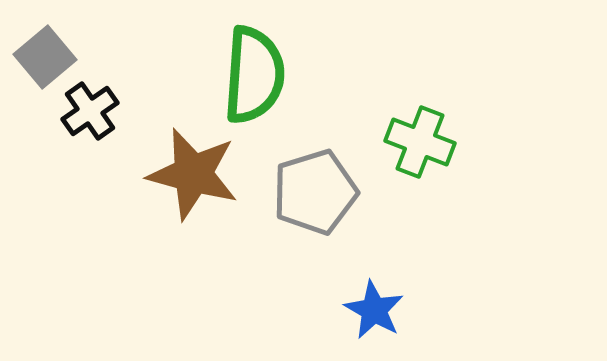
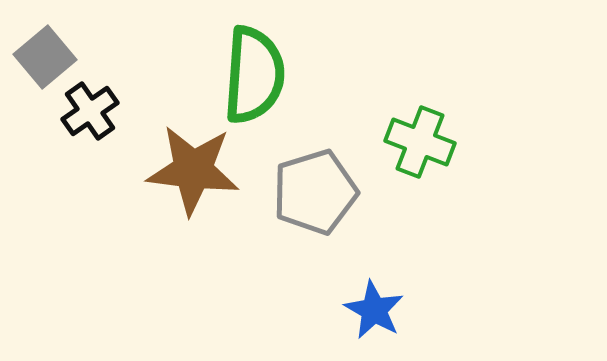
brown star: moved 4 px up; rotated 8 degrees counterclockwise
